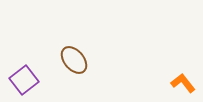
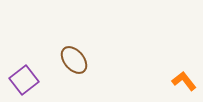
orange L-shape: moved 1 px right, 2 px up
